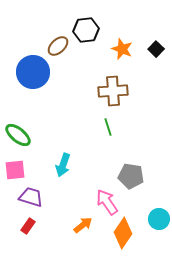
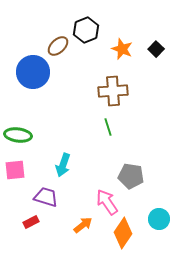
black hexagon: rotated 15 degrees counterclockwise
green ellipse: rotated 32 degrees counterclockwise
purple trapezoid: moved 15 px right
red rectangle: moved 3 px right, 4 px up; rotated 28 degrees clockwise
